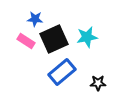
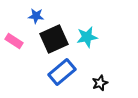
blue star: moved 1 px right, 3 px up
pink rectangle: moved 12 px left
black star: moved 2 px right; rotated 21 degrees counterclockwise
